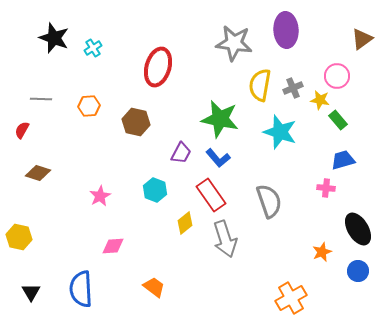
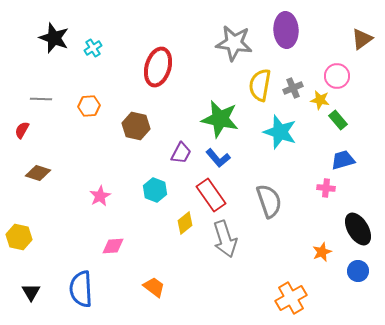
brown hexagon: moved 4 px down
